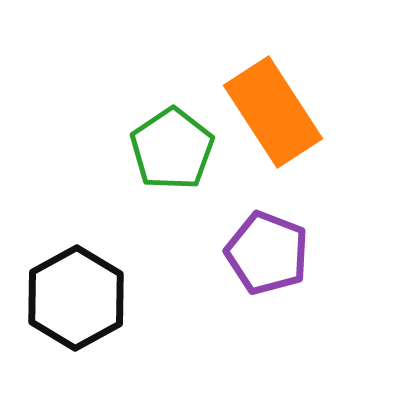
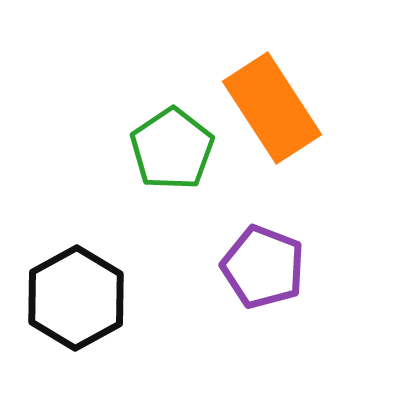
orange rectangle: moved 1 px left, 4 px up
purple pentagon: moved 4 px left, 14 px down
